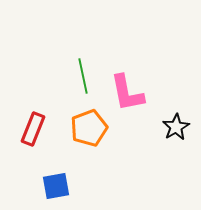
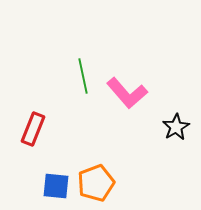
pink L-shape: rotated 30 degrees counterclockwise
orange pentagon: moved 7 px right, 55 px down
blue square: rotated 16 degrees clockwise
